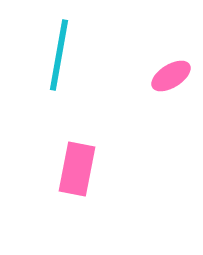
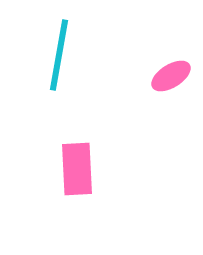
pink rectangle: rotated 14 degrees counterclockwise
